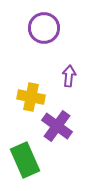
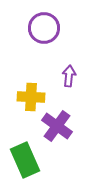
yellow cross: rotated 8 degrees counterclockwise
